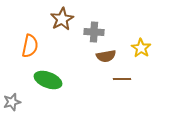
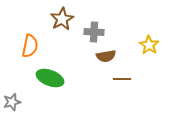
yellow star: moved 8 px right, 3 px up
green ellipse: moved 2 px right, 2 px up
